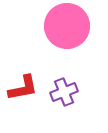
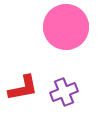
pink circle: moved 1 px left, 1 px down
